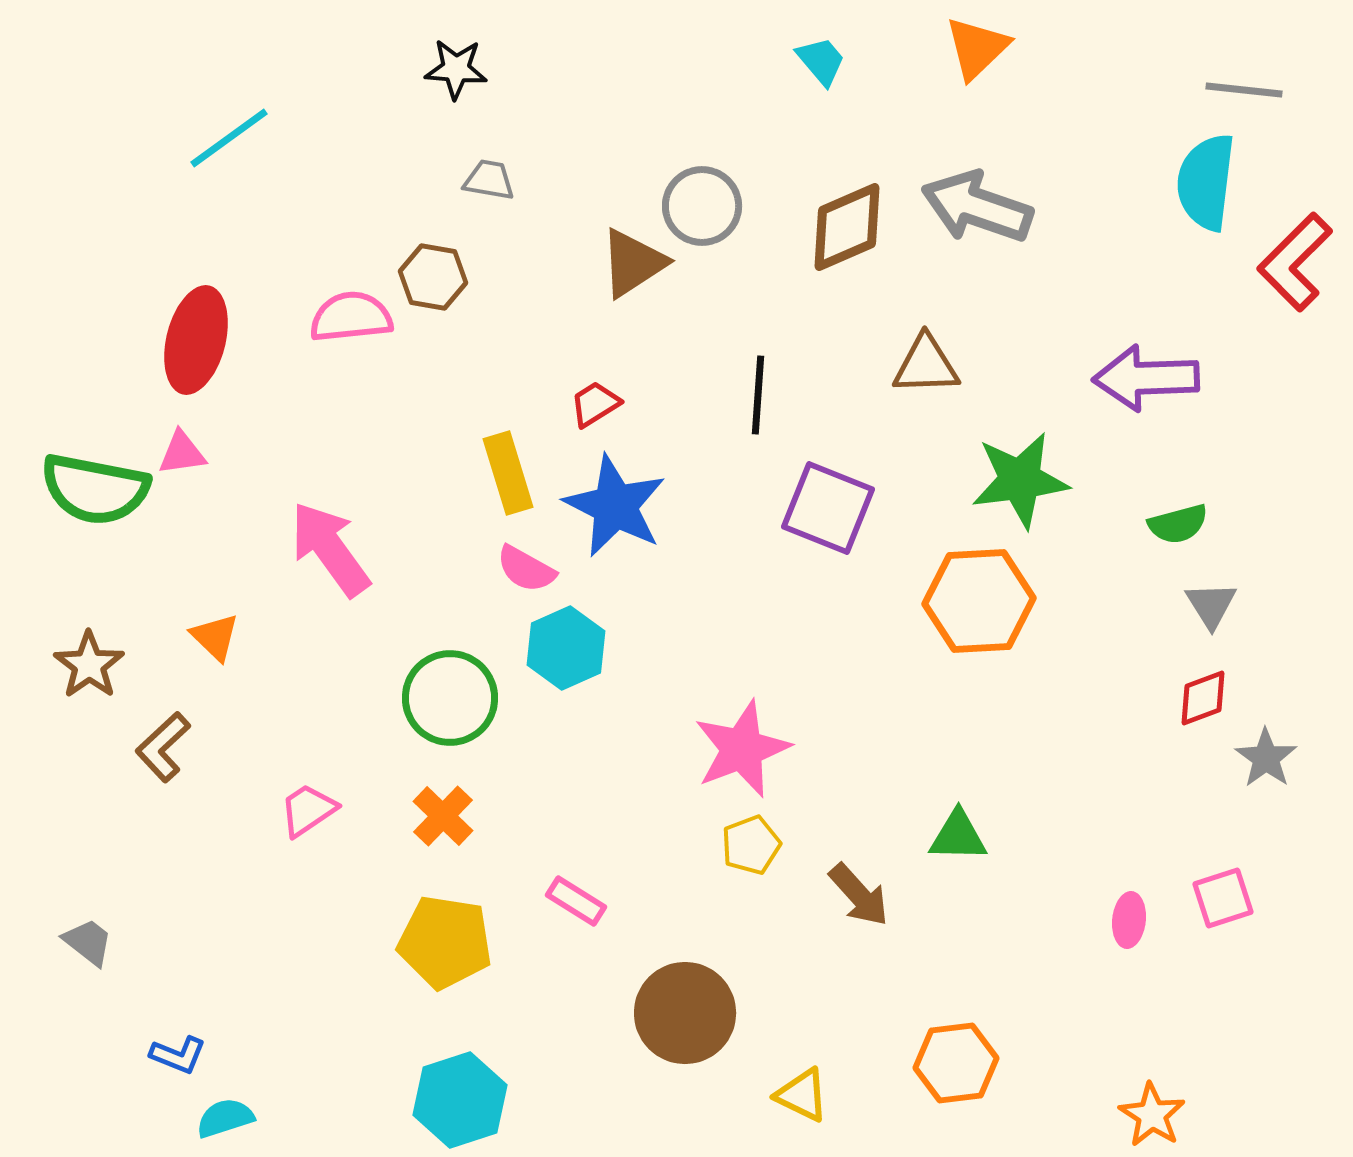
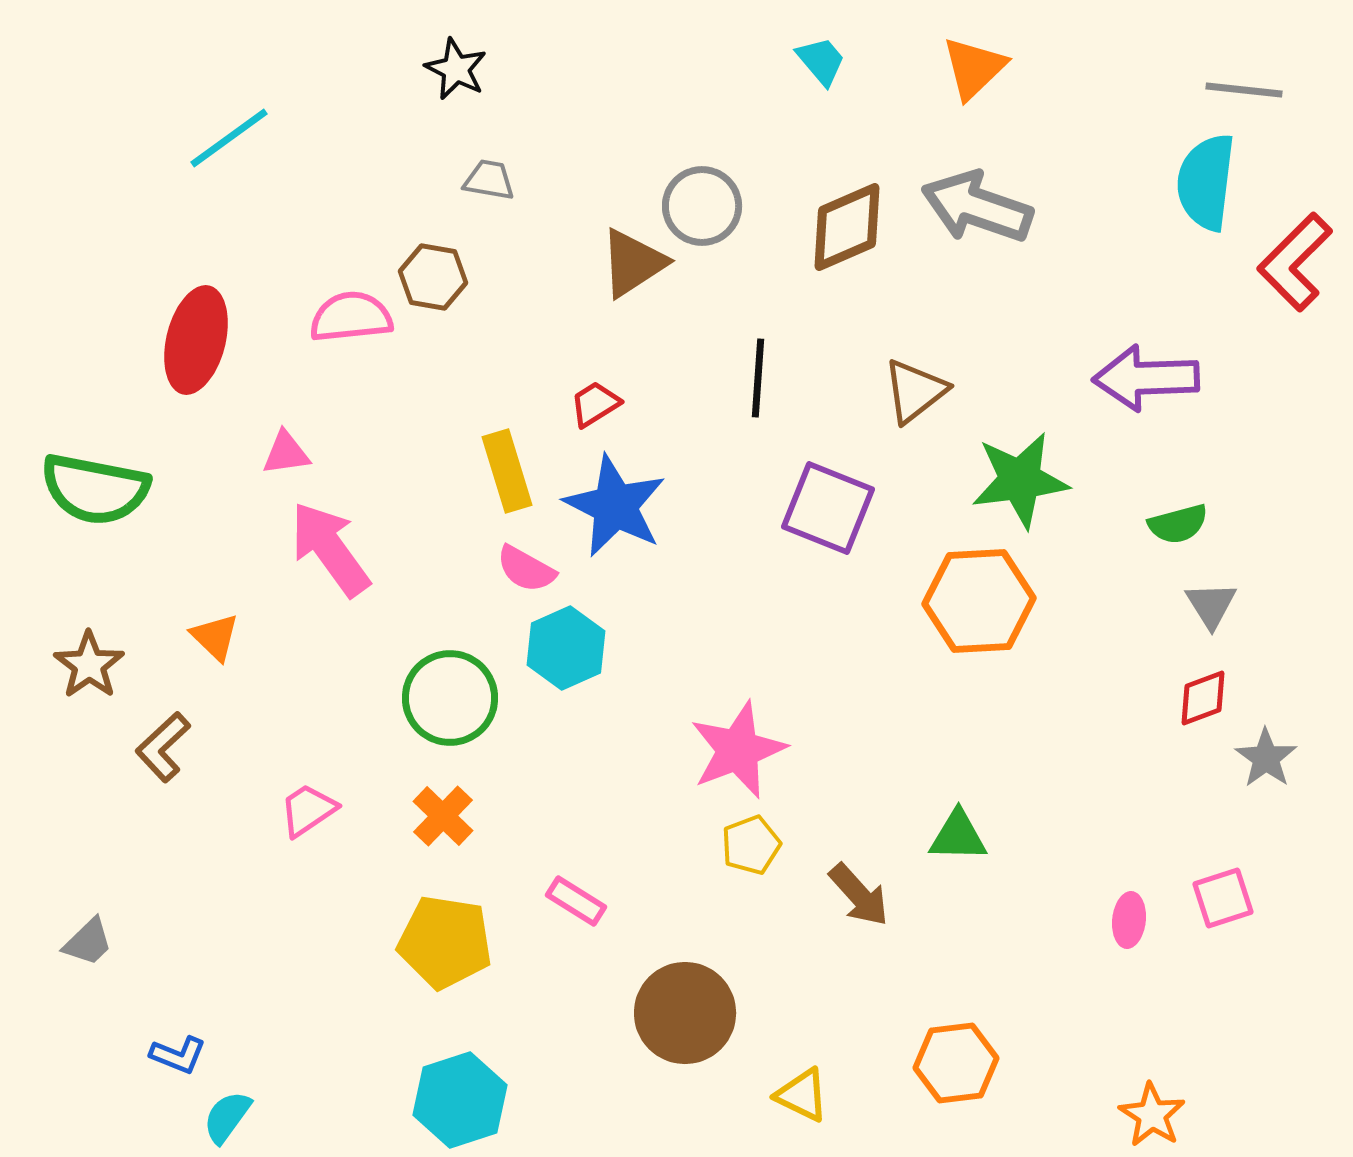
orange triangle at (977, 48): moved 3 px left, 20 px down
black star at (456, 69): rotated 22 degrees clockwise
brown triangle at (926, 365): moved 11 px left, 26 px down; rotated 36 degrees counterclockwise
black line at (758, 395): moved 17 px up
pink triangle at (182, 453): moved 104 px right
yellow rectangle at (508, 473): moved 1 px left, 2 px up
pink star at (742, 749): moved 4 px left, 1 px down
gray trapezoid at (88, 942): rotated 98 degrees clockwise
cyan semicircle at (225, 1118): moved 2 px right, 1 px up; rotated 36 degrees counterclockwise
